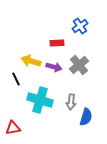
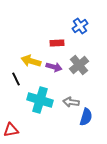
gray arrow: rotated 91 degrees clockwise
red triangle: moved 2 px left, 2 px down
